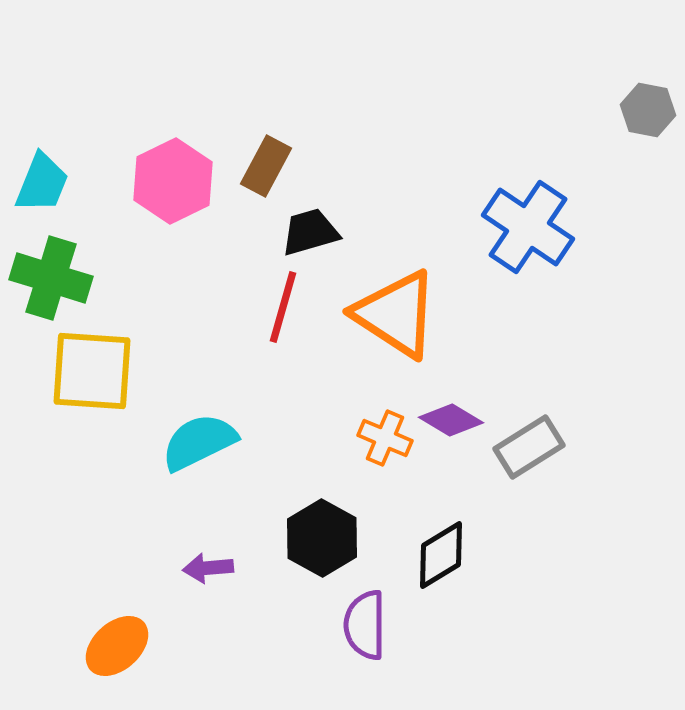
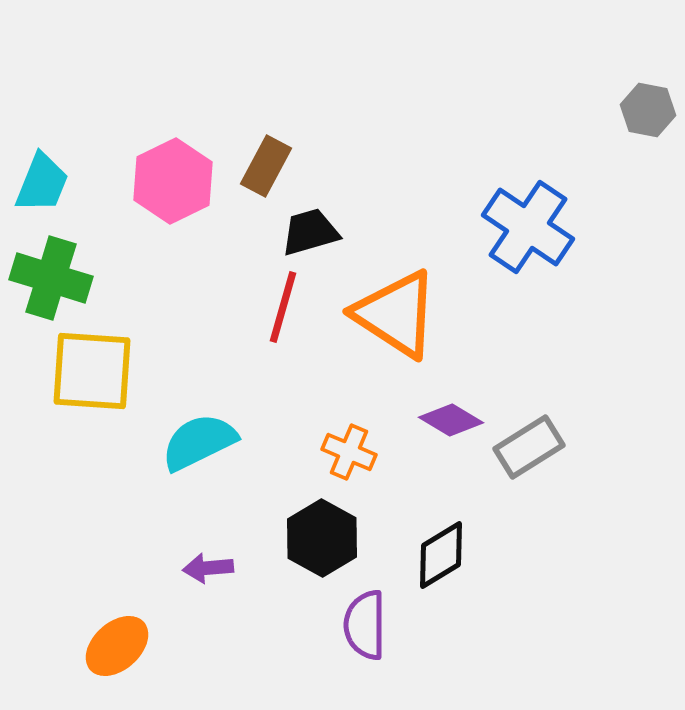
orange cross: moved 36 px left, 14 px down
